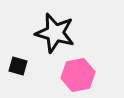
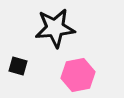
black star: moved 5 px up; rotated 21 degrees counterclockwise
